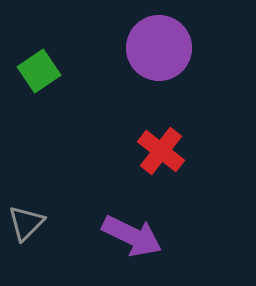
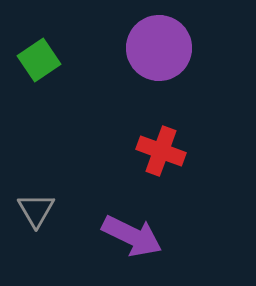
green square: moved 11 px up
red cross: rotated 18 degrees counterclockwise
gray triangle: moved 10 px right, 13 px up; rotated 15 degrees counterclockwise
